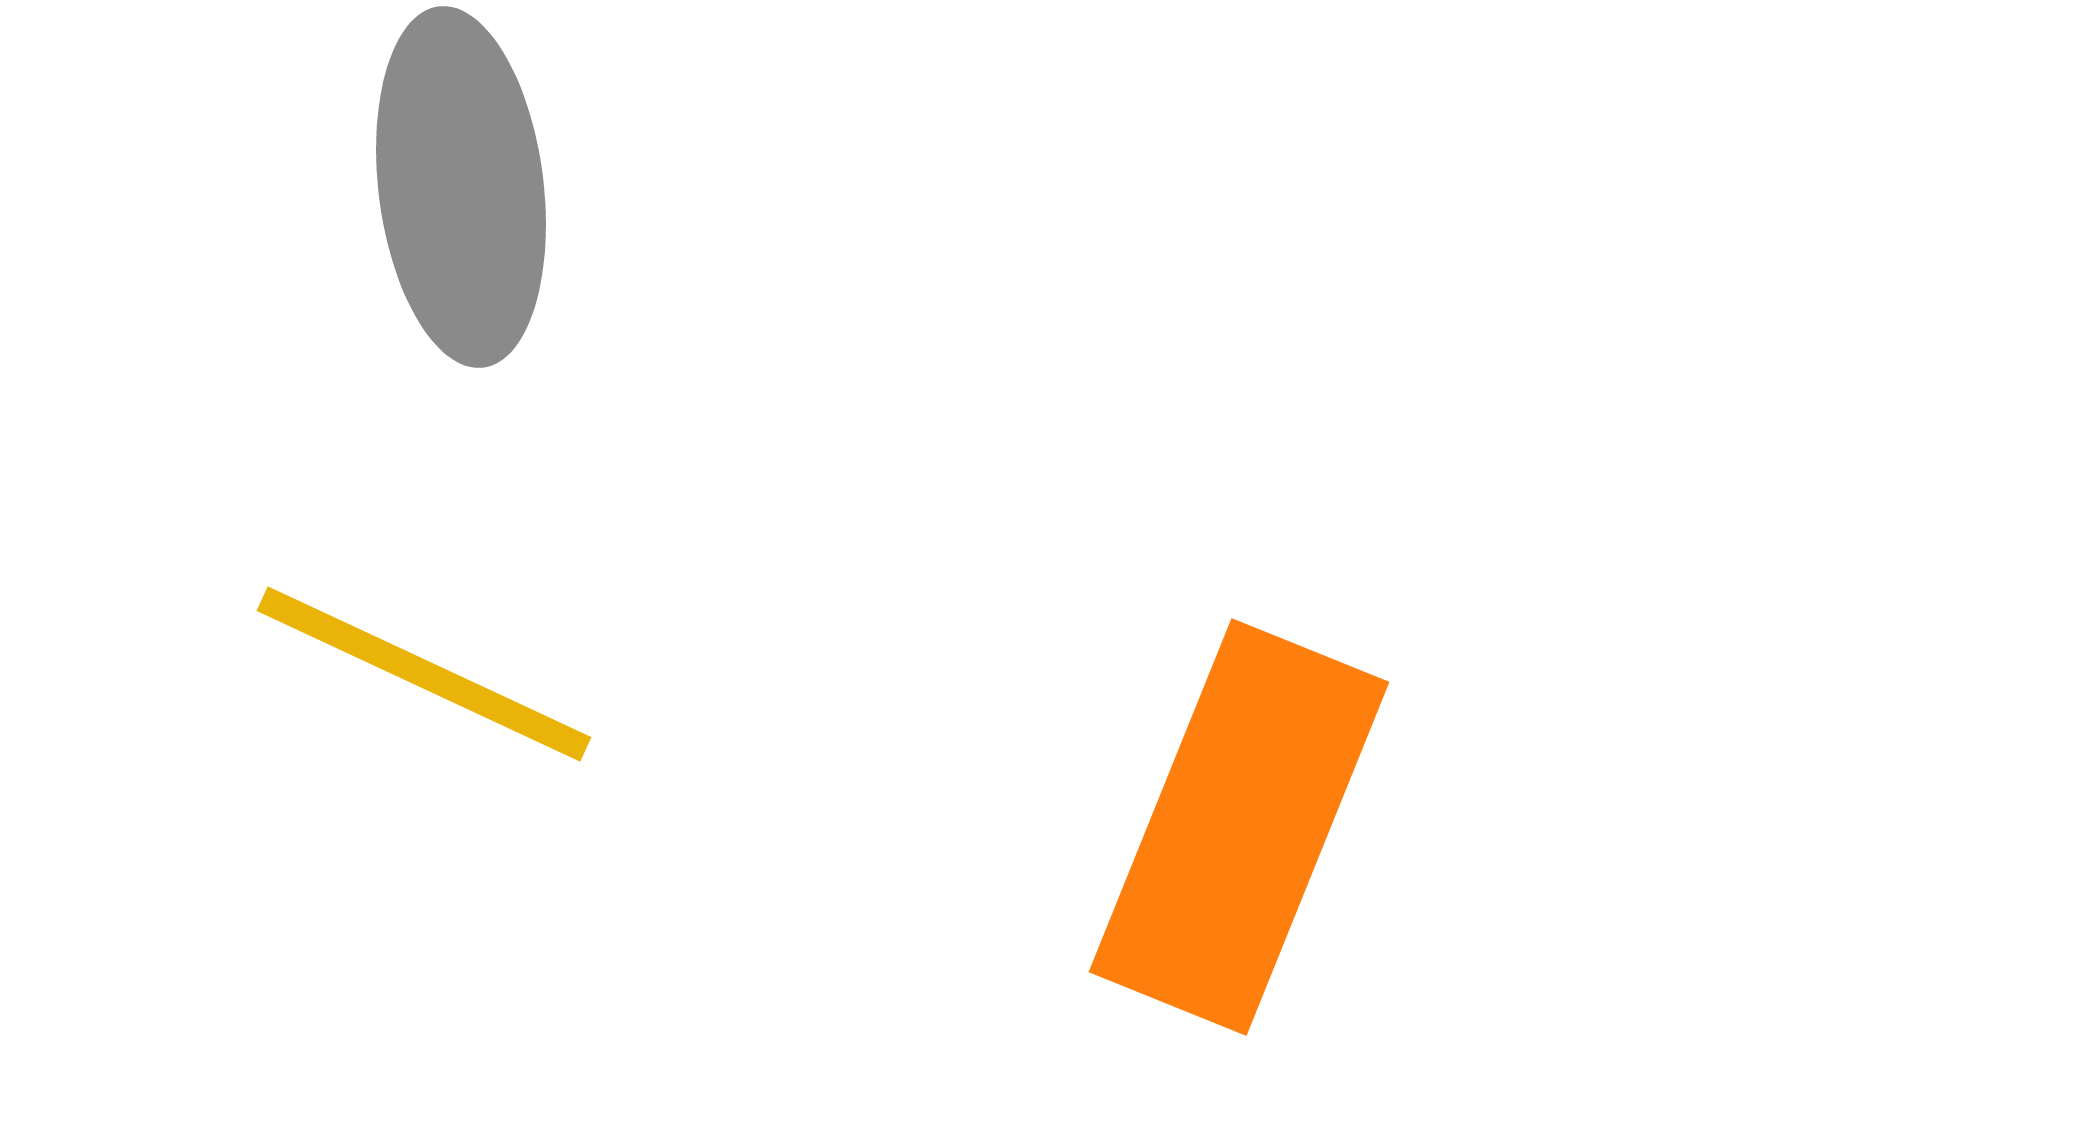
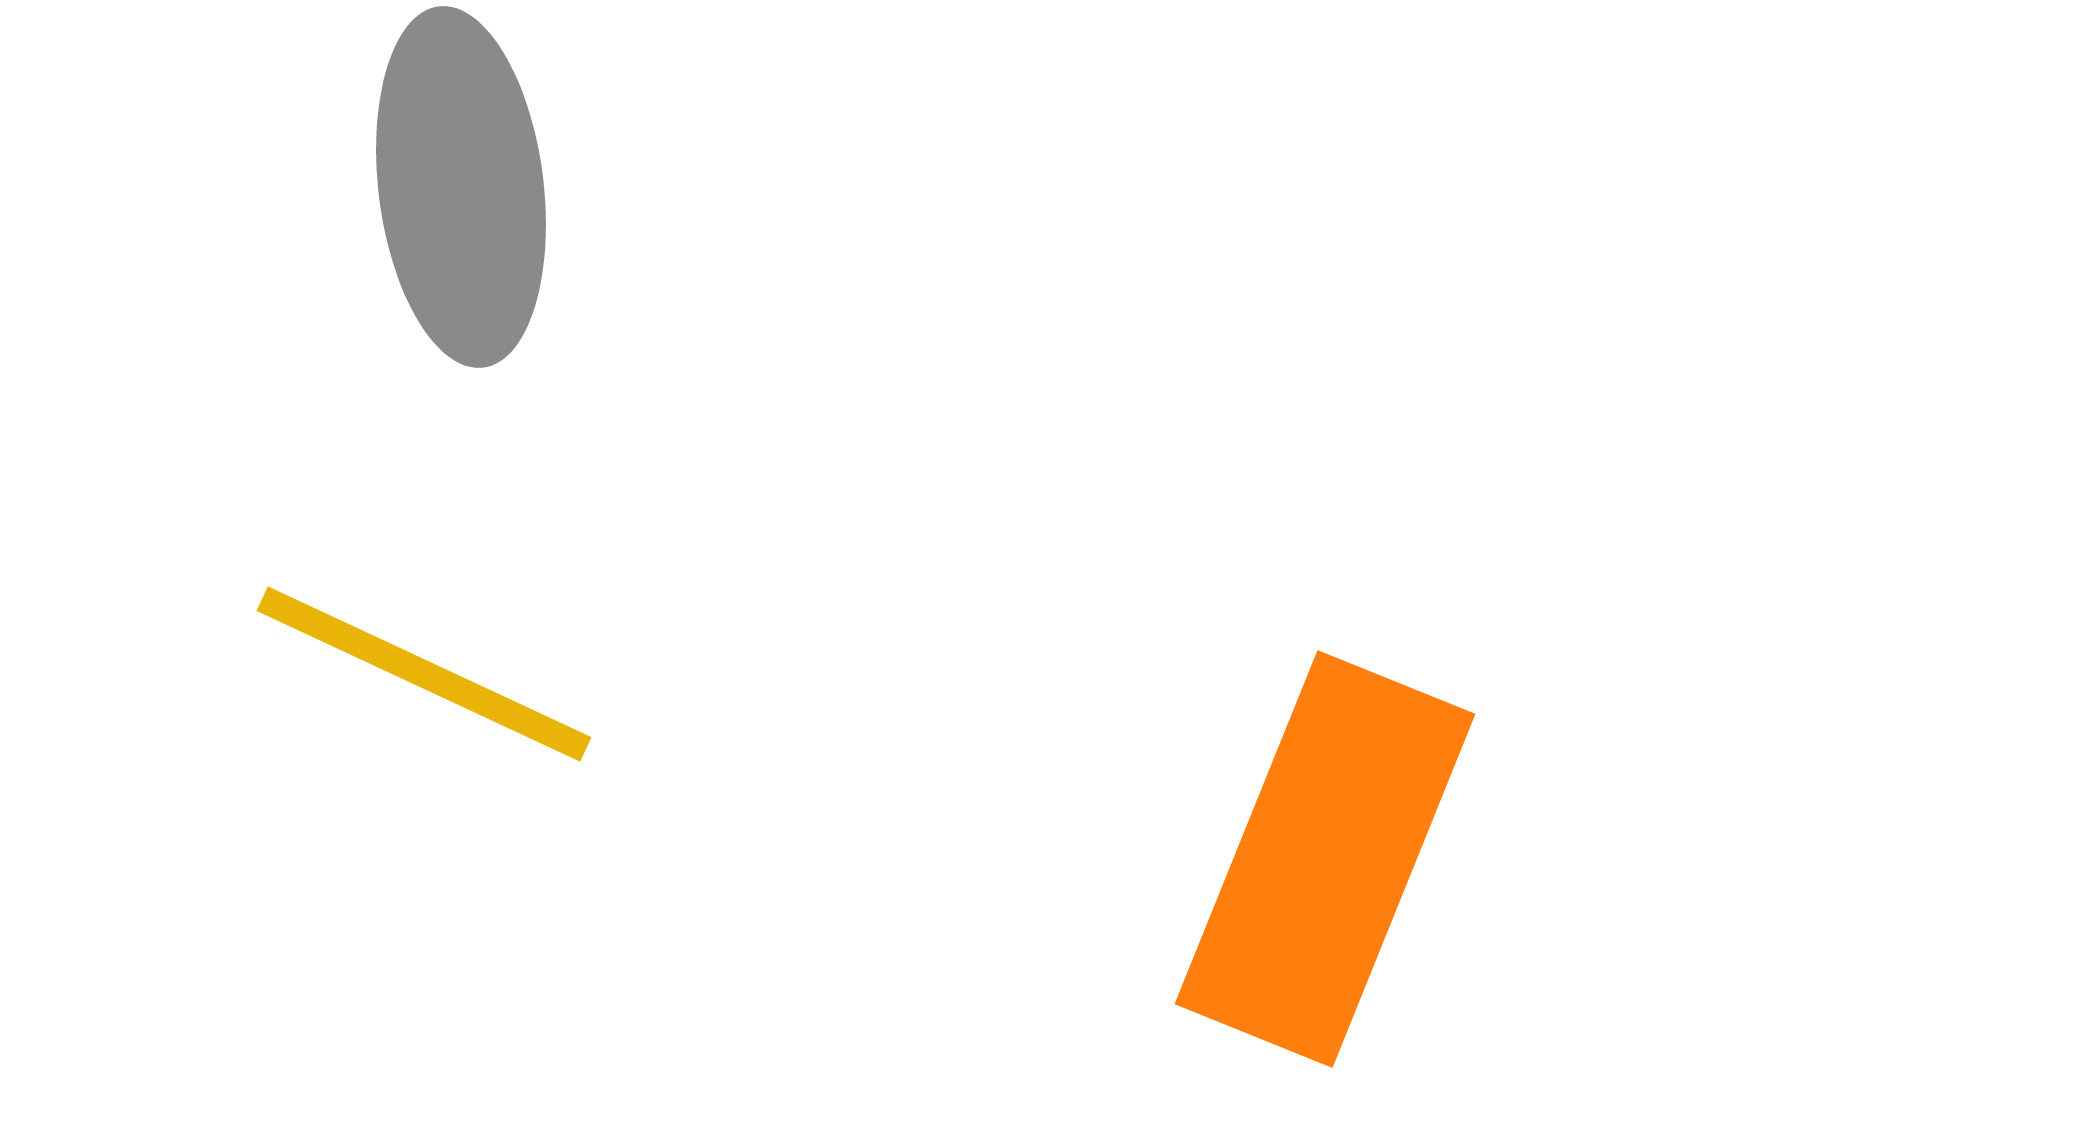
orange rectangle: moved 86 px right, 32 px down
